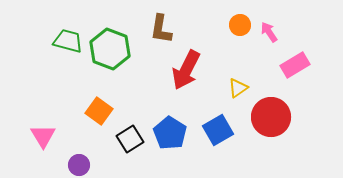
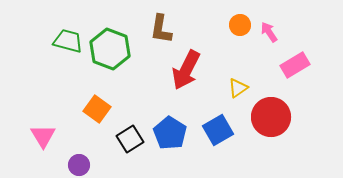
orange square: moved 2 px left, 2 px up
